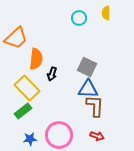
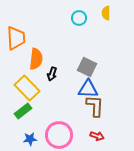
orange trapezoid: rotated 50 degrees counterclockwise
